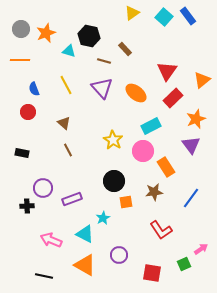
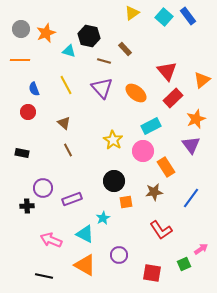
red triangle at (167, 71): rotated 15 degrees counterclockwise
